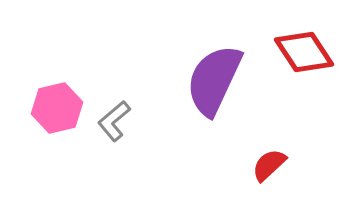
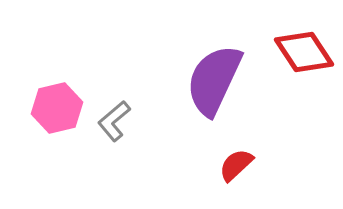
red semicircle: moved 33 px left
